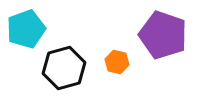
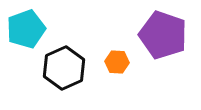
orange hexagon: rotated 10 degrees counterclockwise
black hexagon: rotated 9 degrees counterclockwise
